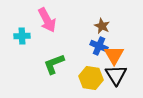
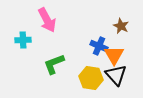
brown star: moved 19 px right
cyan cross: moved 1 px right, 4 px down
black triangle: rotated 10 degrees counterclockwise
